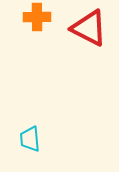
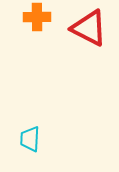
cyan trapezoid: rotated 8 degrees clockwise
